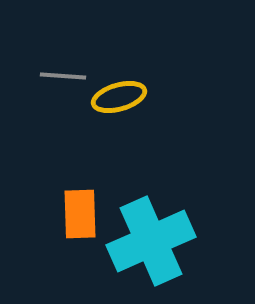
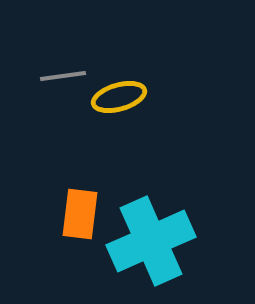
gray line: rotated 12 degrees counterclockwise
orange rectangle: rotated 9 degrees clockwise
